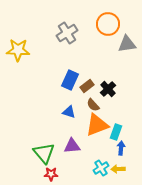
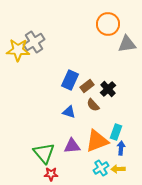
gray cross: moved 33 px left, 9 px down
orange triangle: moved 16 px down
